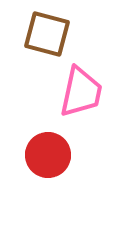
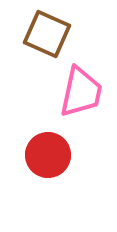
brown square: rotated 9 degrees clockwise
